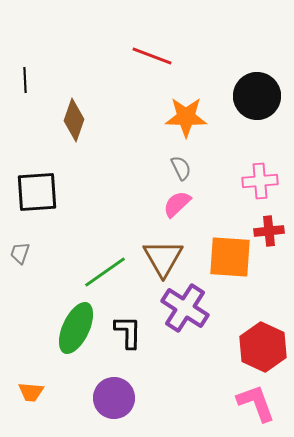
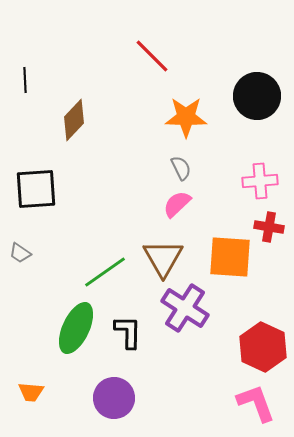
red line: rotated 24 degrees clockwise
brown diamond: rotated 24 degrees clockwise
black square: moved 1 px left, 3 px up
red cross: moved 4 px up; rotated 16 degrees clockwise
gray trapezoid: rotated 75 degrees counterclockwise
